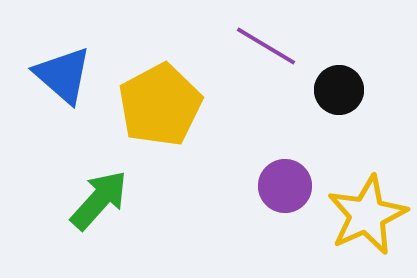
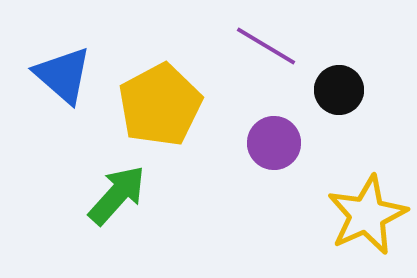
purple circle: moved 11 px left, 43 px up
green arrow: moved 18 px right, 5 px up
